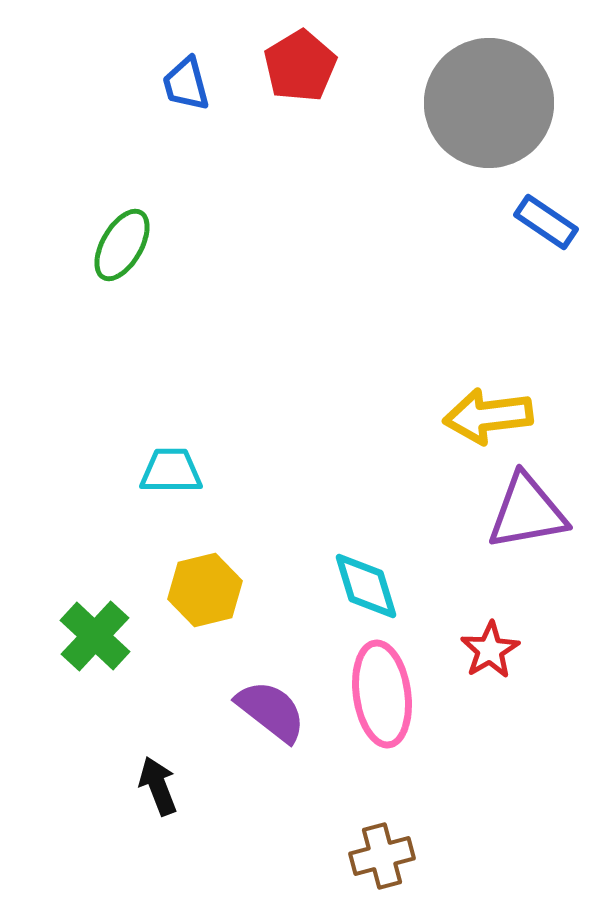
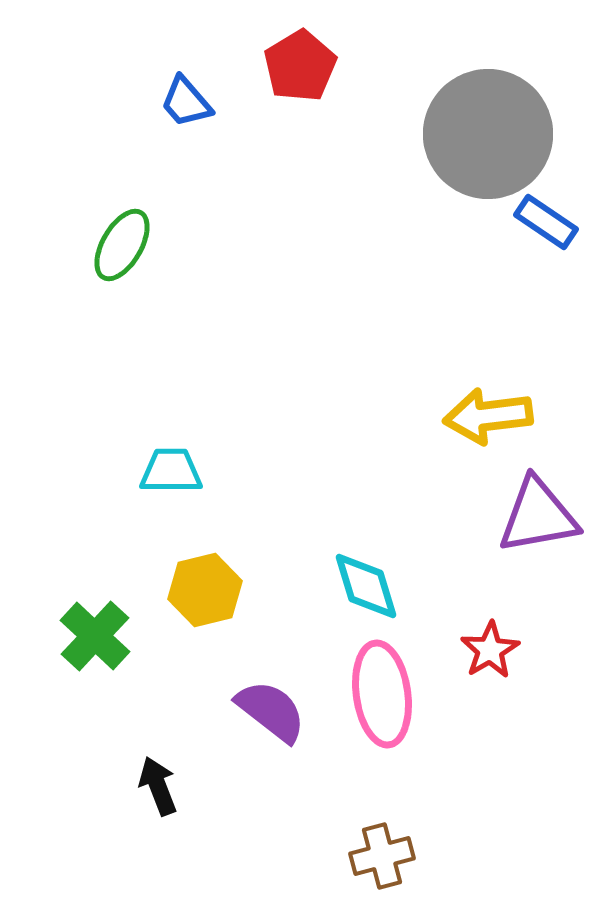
blue trapezoid: moved 18 px down; rotated 26 degrees counterclockwise
gray circle: moved 1 px left, 31 px down
purple triangle: moved 11 px right, 4 px down
